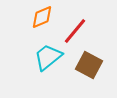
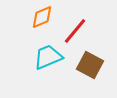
cyan trapezoid: rotated 16 degrees clockwise
brown square: moved 1 px right
